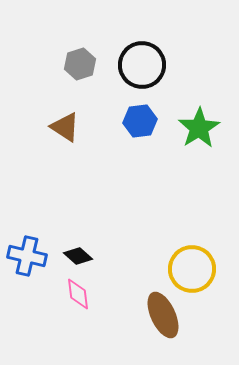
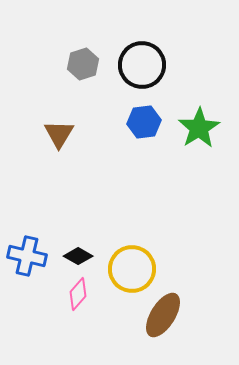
gray hexagon: moved 3 px right
blue hexagon: moved 4 px right, 1 px down
brown triangle: moved 6 px left, 7 px down; rotated 28 degrees clockwise
black diamond: rotated 12 degrees counterclockwise
yellow circle: moved 60 px left
pink diamond: rotated 48 degrees clockwise
brown ellipse: rotated 57 degrees clockwise
